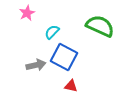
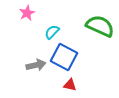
red triangle: moved 1 px left, 1 px up
